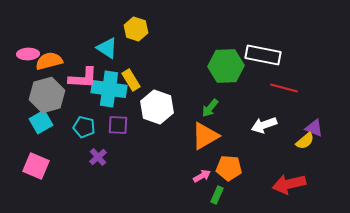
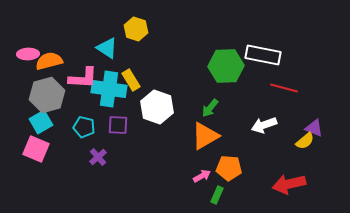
pink square: moved 17 px up
